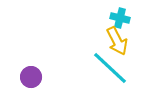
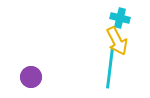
cyan line: rotated 54 degrees clockwise
